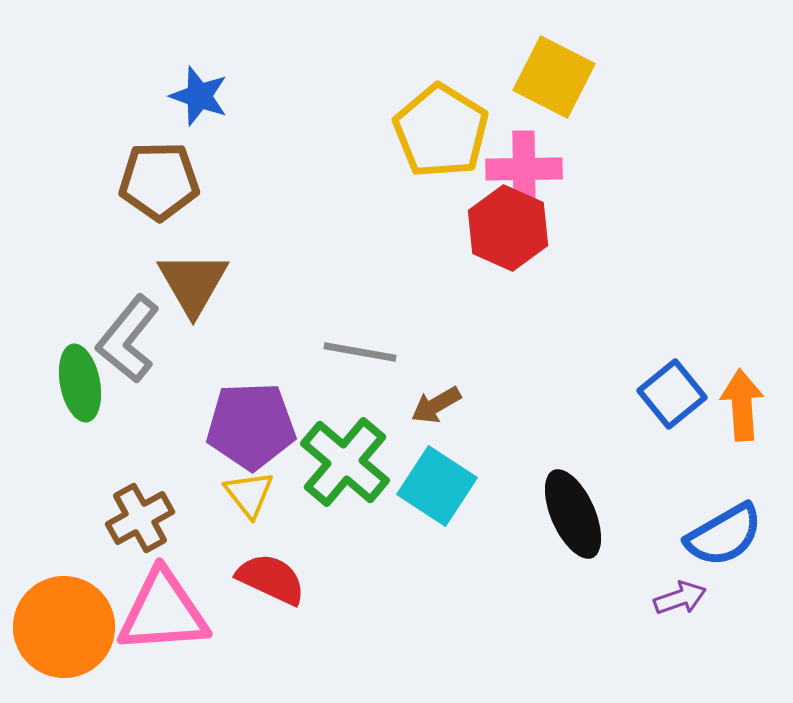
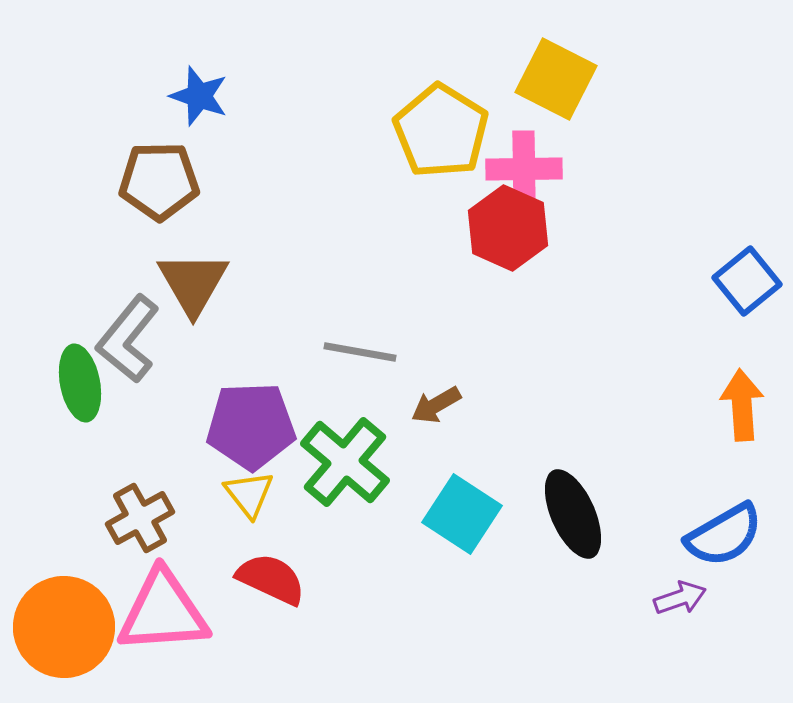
yellow square: moved 2 px right, 2 px down
blue square: moved 75 px right, 113 px up
cyan square: moved 25 px right, 28 px down
